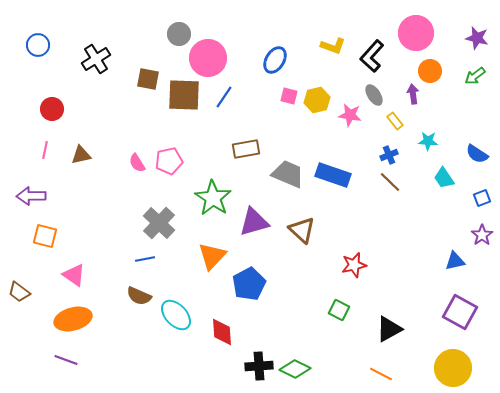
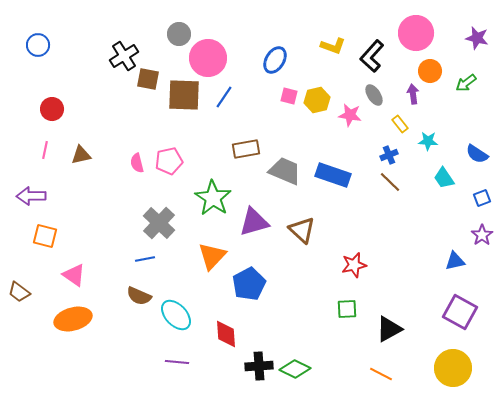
black cross at (96, 59): moved 28 px right, 3 px up
green arrow at (475, 76): moved 9 px left, 7 px down
yellow rectangle at (395, 121): moved 5 px right, 3 px down
pink semicircle at (137, 163): rotated 18 degrees clockwise
gray trapezoid at (288, 174): moved 3 px left, 3 px up
green square at (339, 310): moved 8 px right, 1 px up; rotated 30 degrees counterclockwise
red diamond at (222, 332): moved 4 px right, 2 px down
purple line at (66, 360): moved 111 px right, 2 px down; rotated 15 degrees counterclockwise
